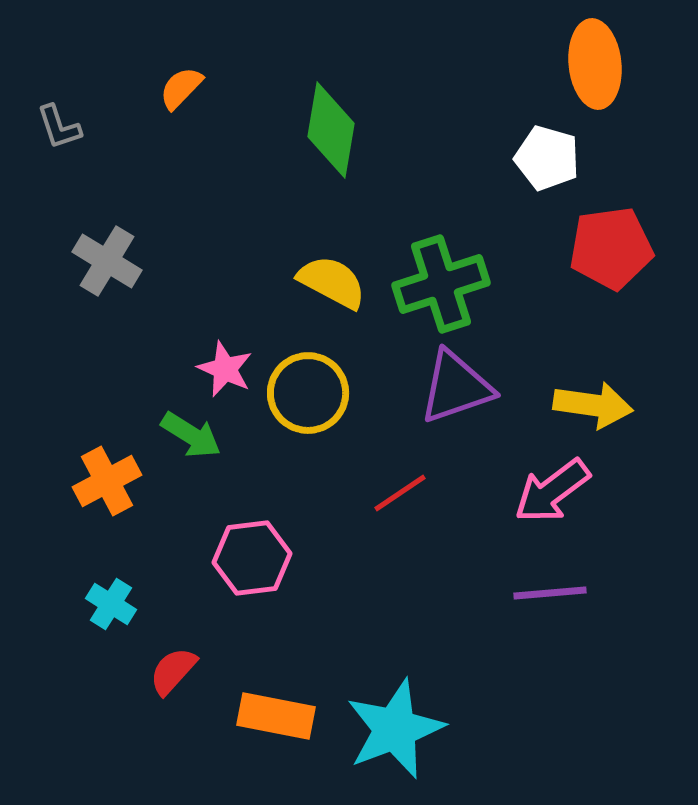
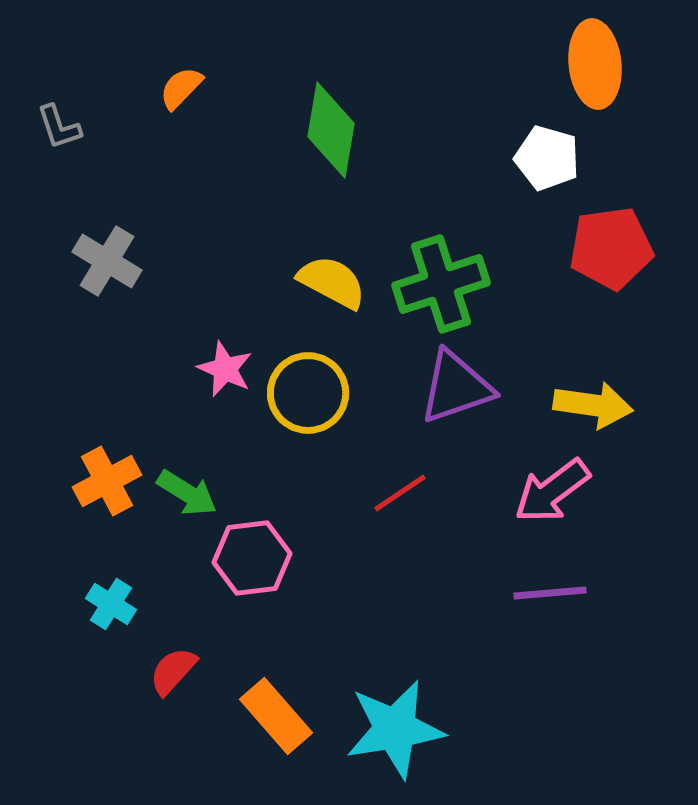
green arrow: moved 4 px left, 58 px down
orange rectangle: rotated 38 degrees clockwise
cyan star: rotated 12 degrees clockwise
